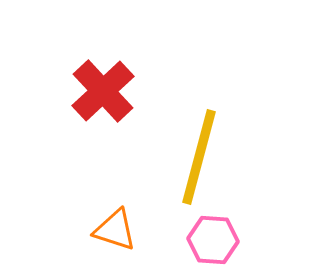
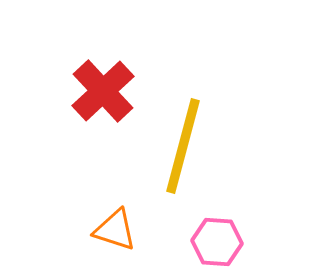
yellow line: moved 16 px left, 11 px up
pink hexagon: moved 4 px right, 2 px down
